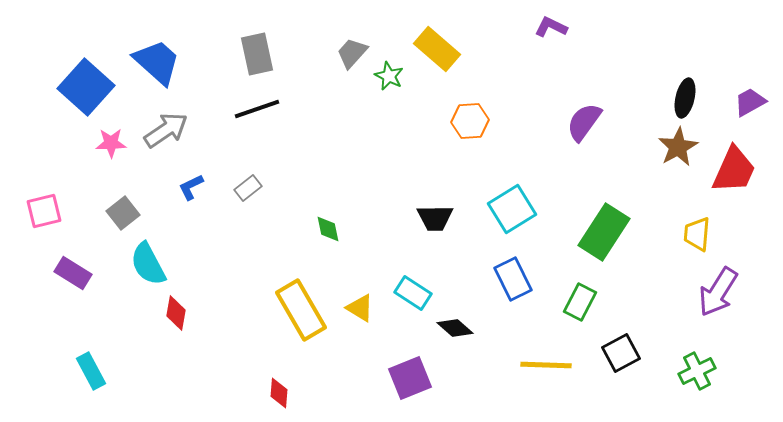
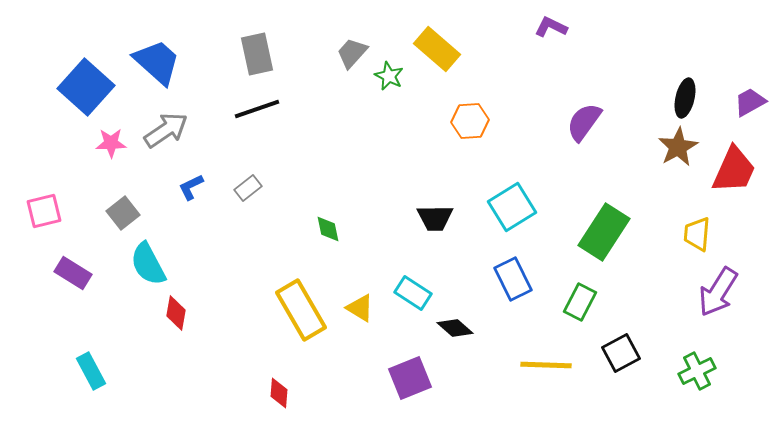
cyan square at (512, 209): moved 2 px up
